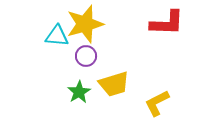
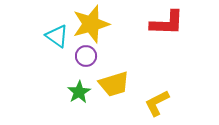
yellow star: moved 6 px right
cyan triangle: rotated 30 degrees clockwise
